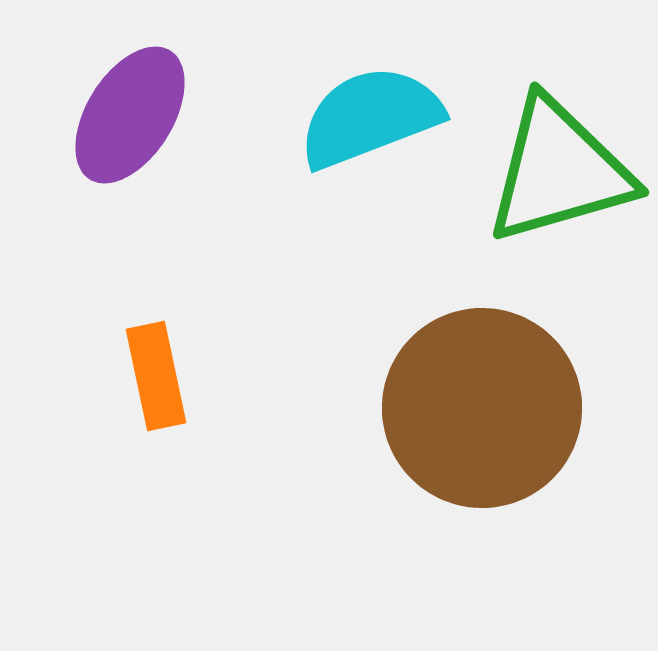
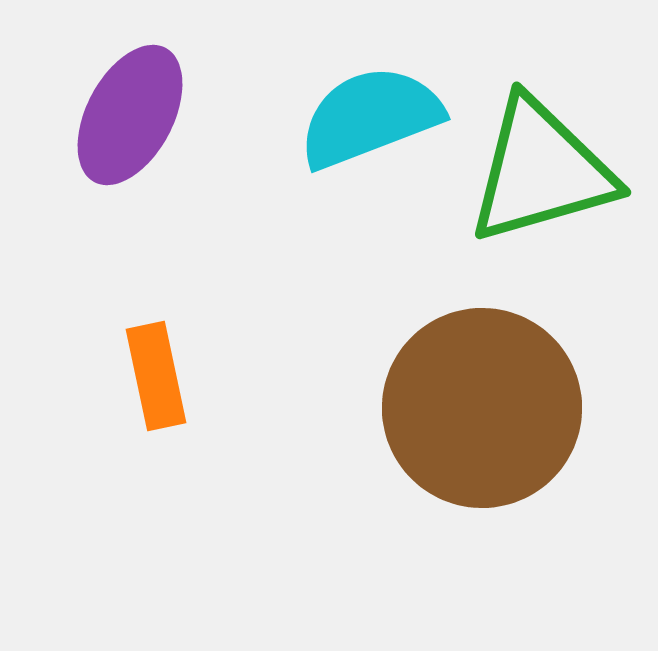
purple ellipse: rotated 4 degrees counterclockwise
green triangle: moved 18 px left
